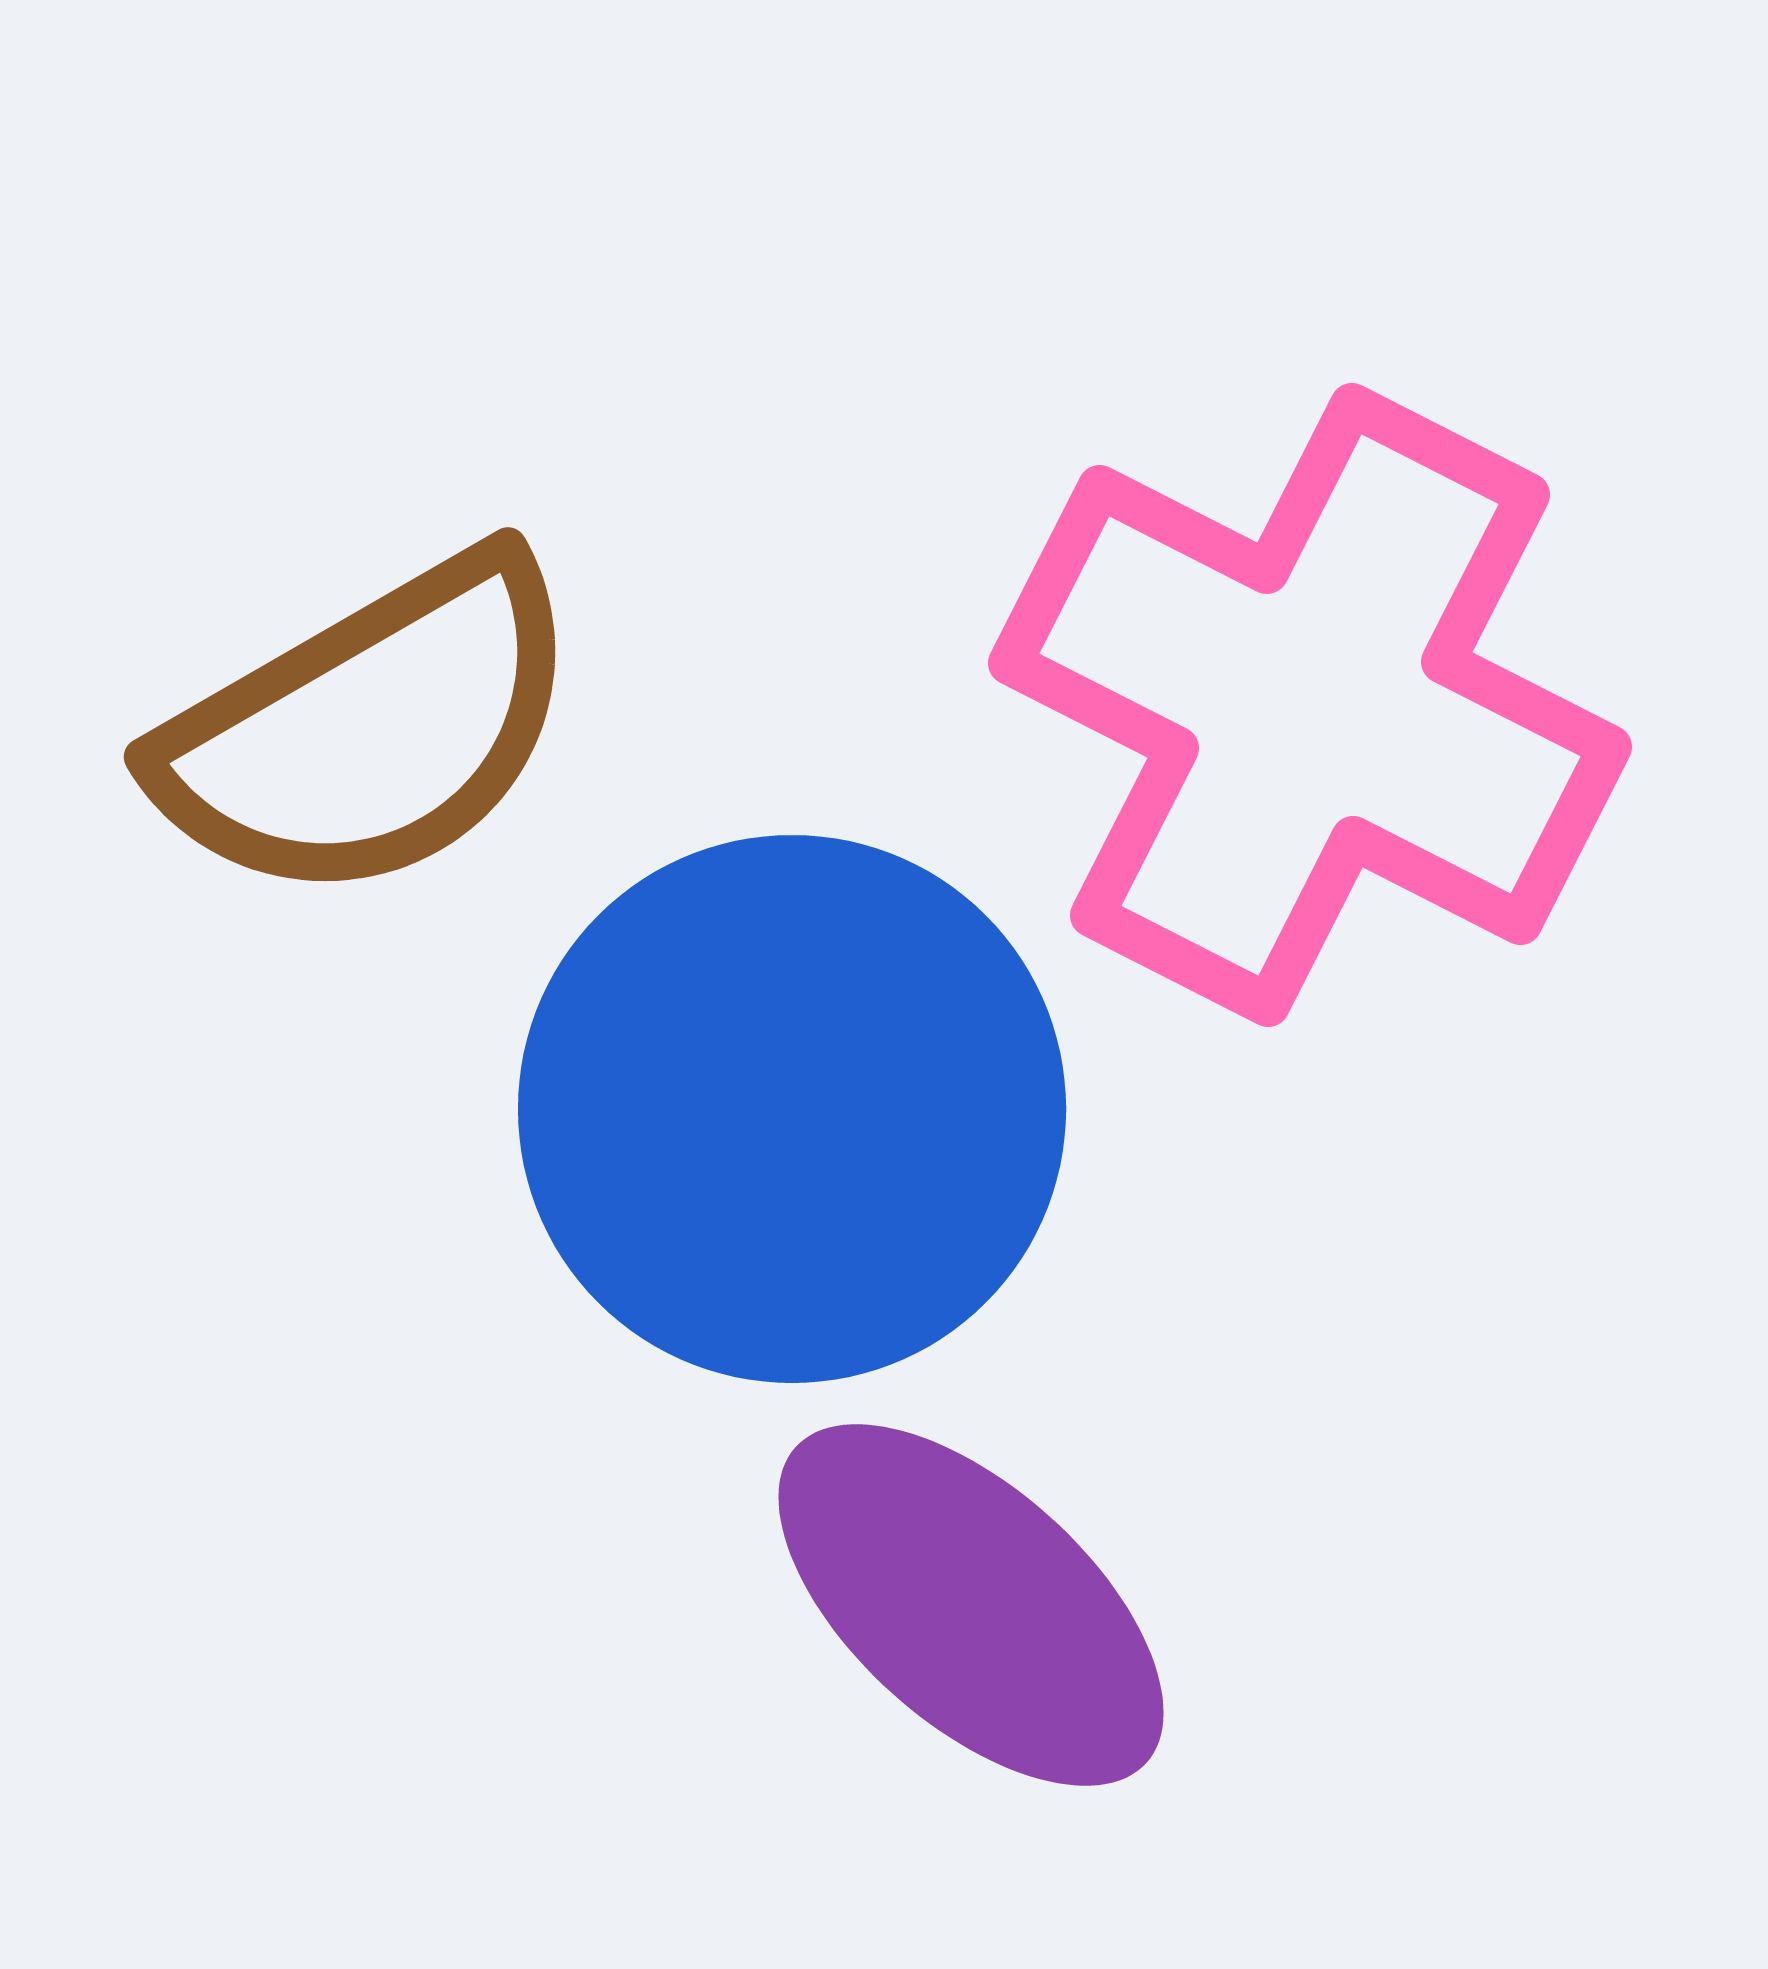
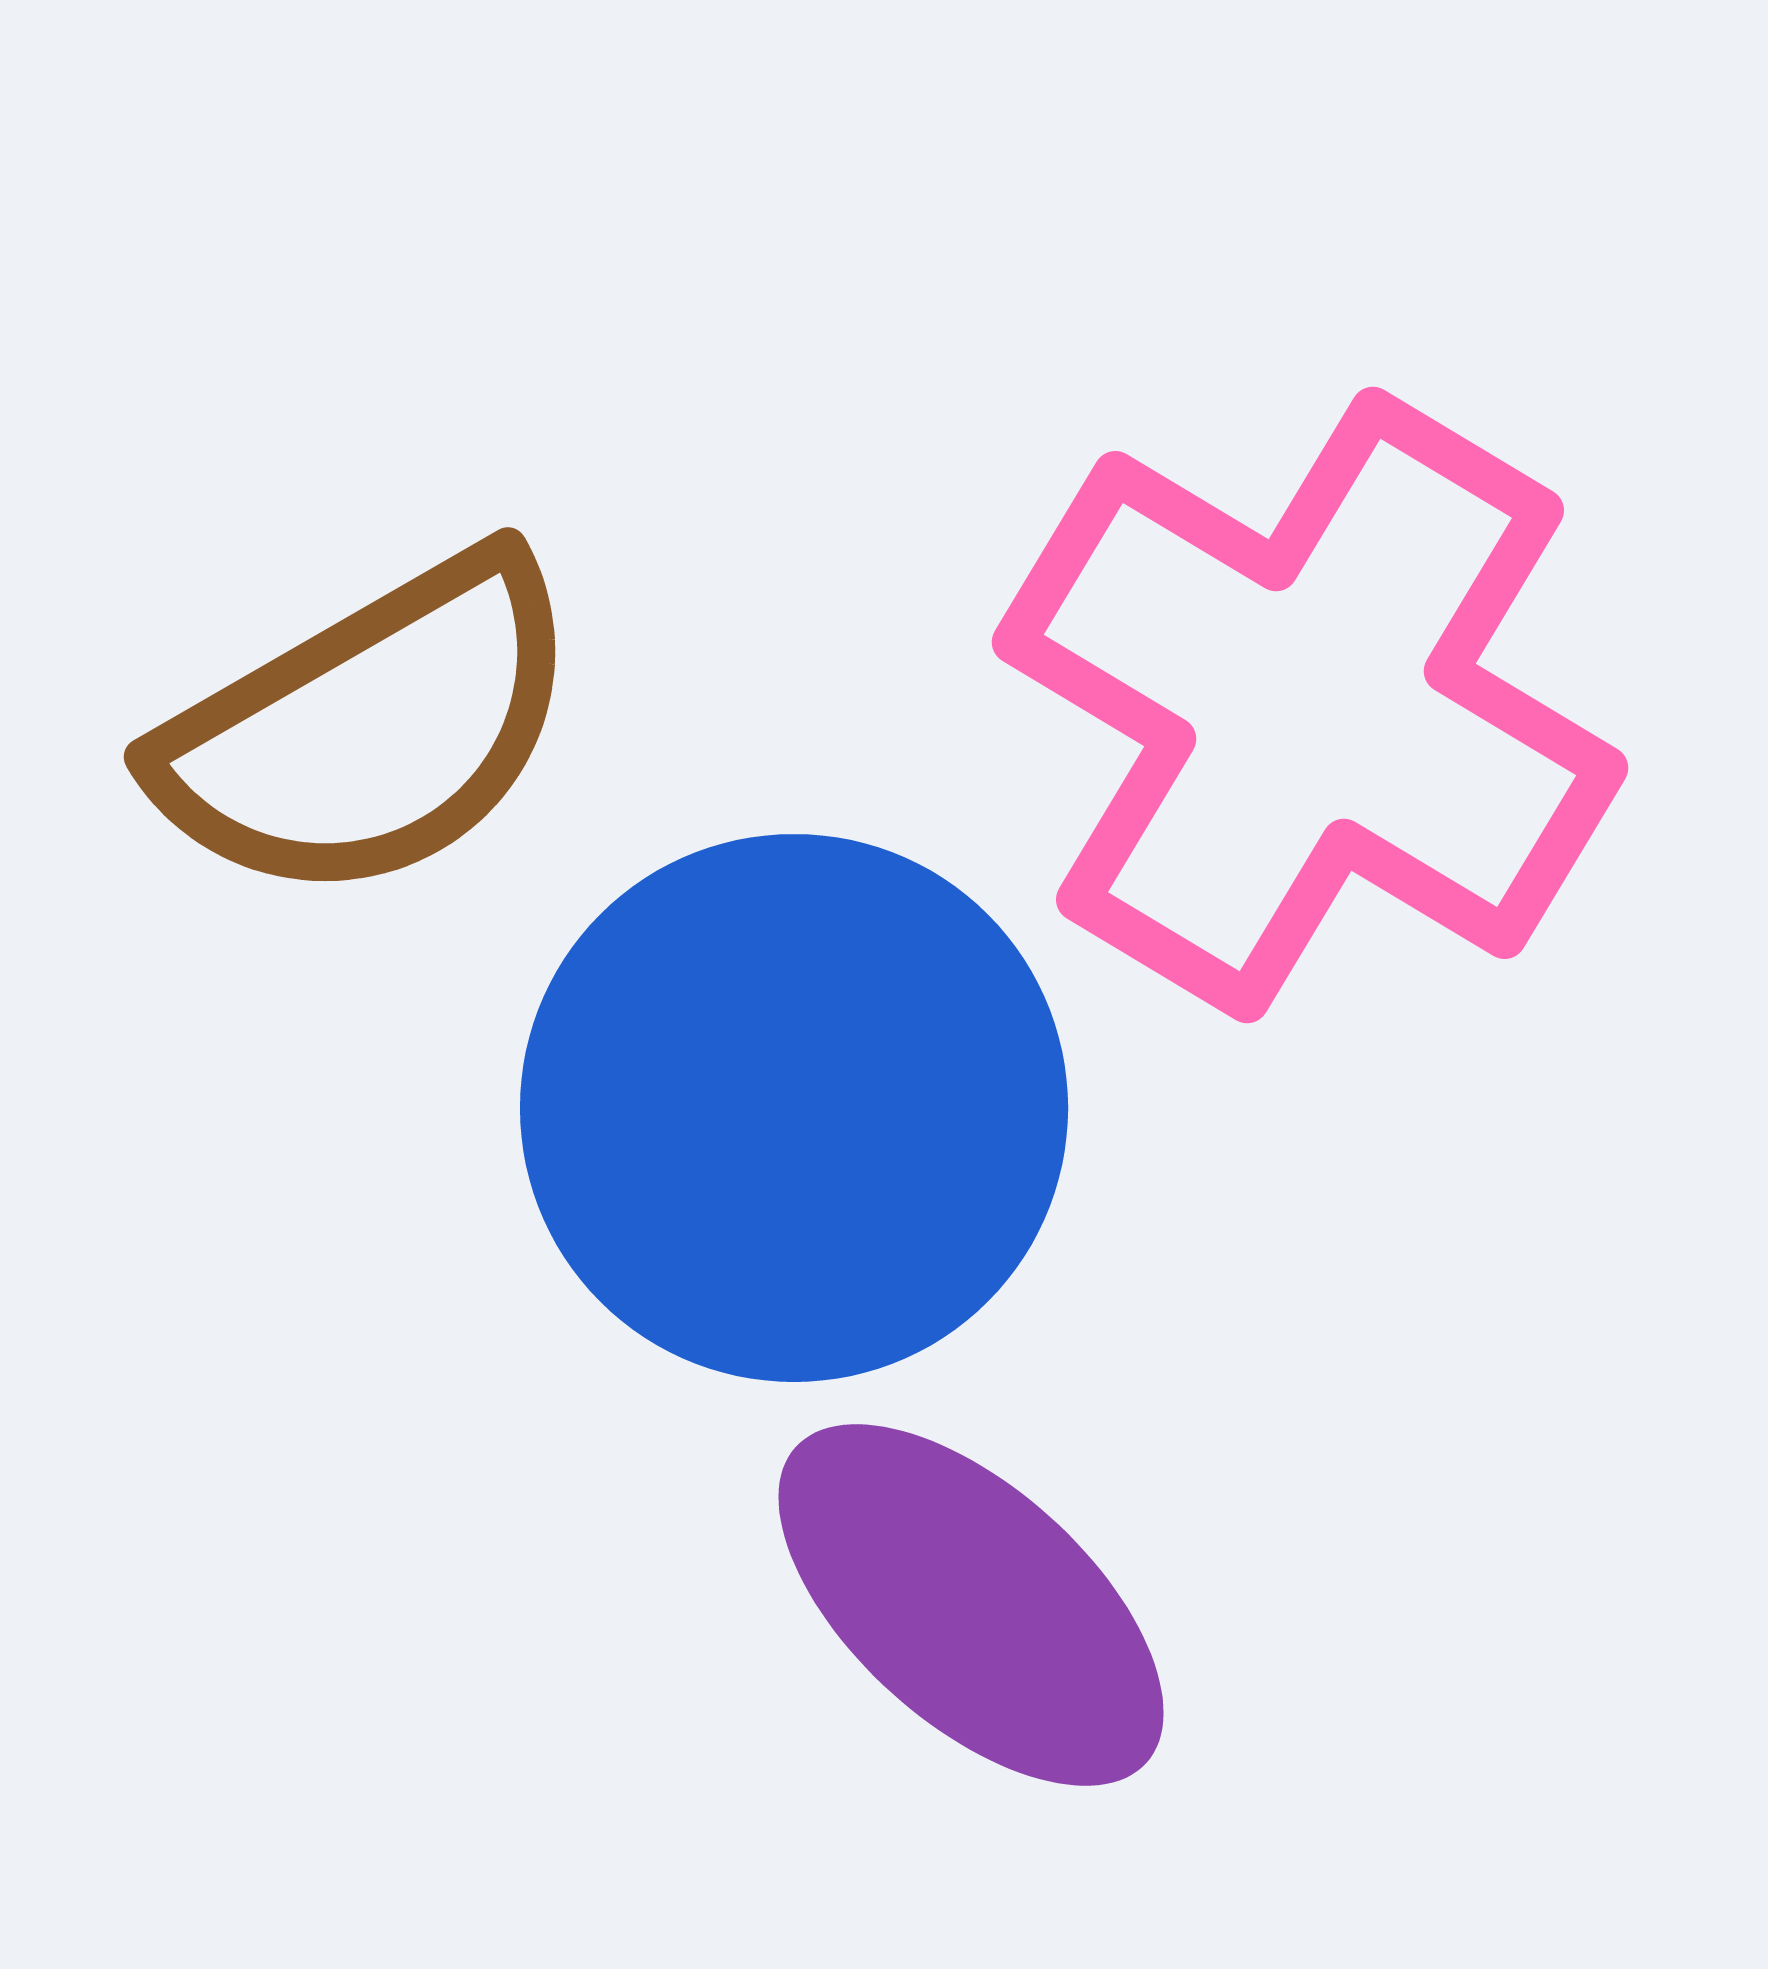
pink cross: rotated 4 degrees clockwise
blue circle: moved 2 px right, 1 px up
